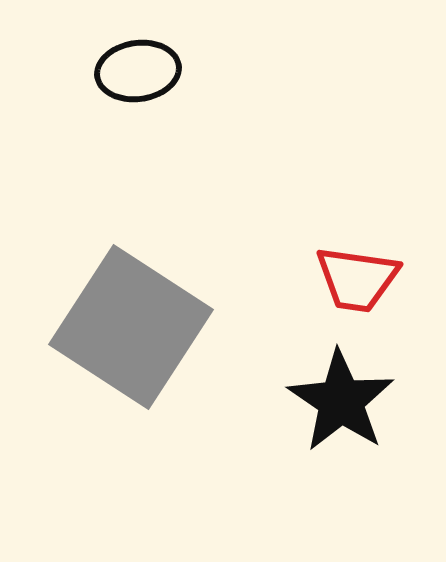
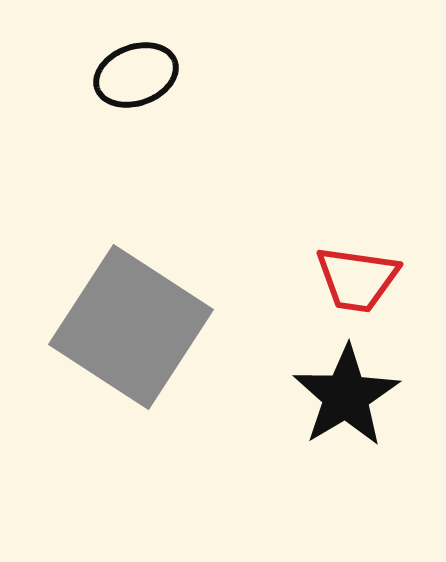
black ellipse: moved 2 px left, 4 px down; rotated 12 degrees counterclockwise
black star: moved 5 px right, 5 px up; rotated 7 degrees clockwise
